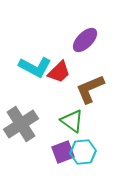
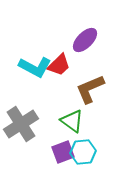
red trapezoid: moved 7 px up
